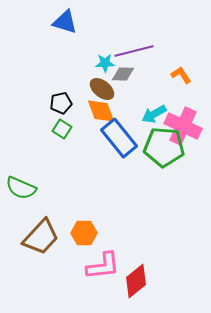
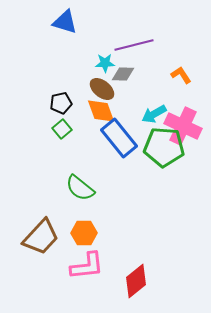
purple line: moved 6 px up
green square: rotated 18 degrees clockwise
green semicircle: moved 59 px right; rotated 16 degrees clockwise
pink L-shape: moved 16 px left
